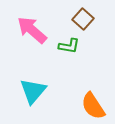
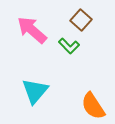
brown square: moved 2 px left, 1 px down
green L-shape: rotated 35 degrees clockwise
cyan triangle: moved 2 px right
